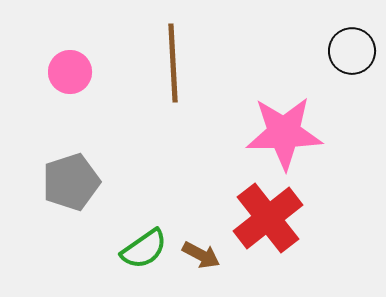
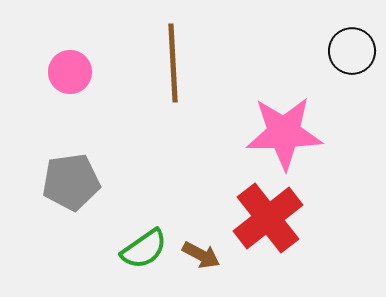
gray pentagon: rotated 10 degrees clockwise
